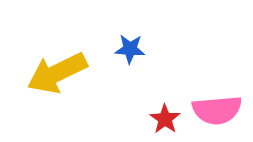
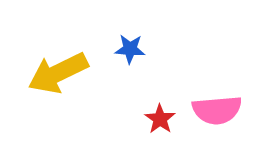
yellow arrow: moved 1 px right
red star: moved 5 px left
